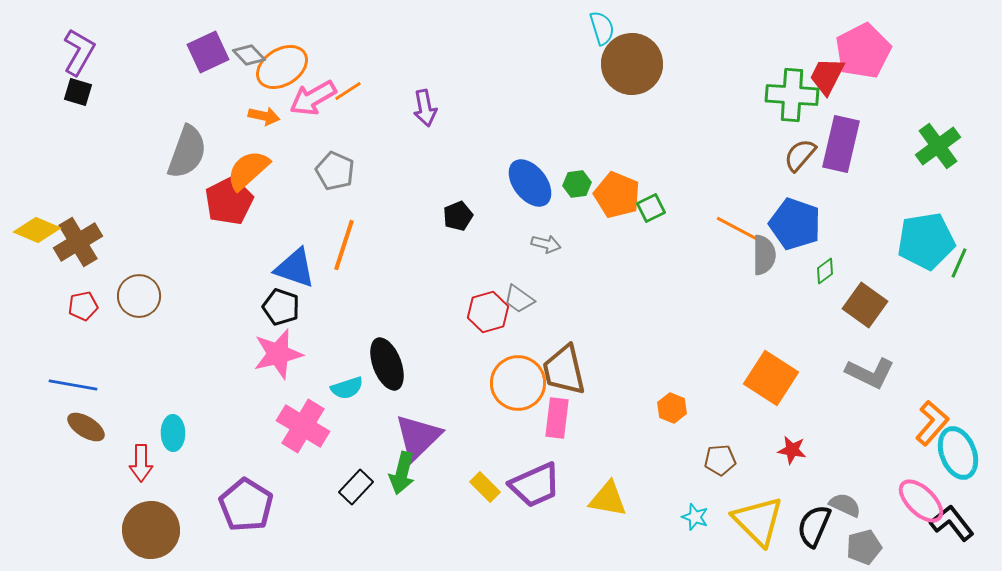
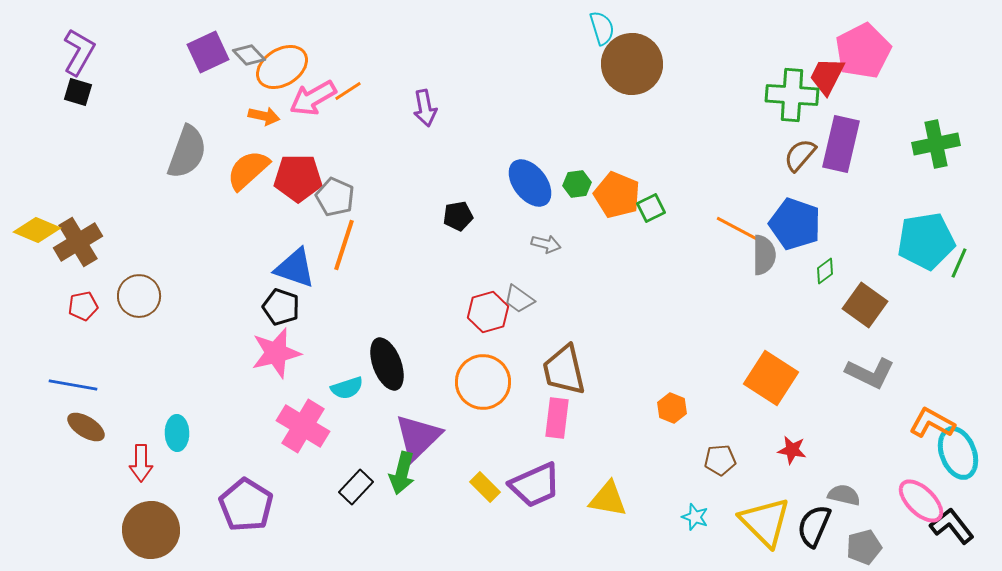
green cross at (938, 146): moved 2 px left, 2 px up; rotated 24 degrees clockwise
gray pentagon at (335, 171): moved 26 px down
red pentagon at (229, 201): moved 69 px right, 23 px up; rotated 27 degrees clockwise
black pentagon at (458, 216): rotated 12 degrees clockwise
pink star at (278, 354): moved 2 px left, 1 px up
orange circle at (518, 383): moved 35 px left, 1 px up
orange L-shape at (932, 423): rotated 102 degrees counterclockwise
cyan ellipse at (173, 433): moved 4 px right
gray semicircle at (845, 505): moved 1 px left, 10 px up; rotated 12 degrees counterclockwise
yellow triangle at (758, 521): moved 7 px right, 1 px down
black L-shape at (952, 523): moved 3 px down
